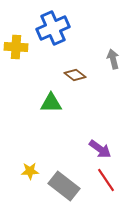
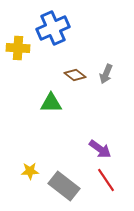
yellow cross: moved 2 px right, 1 px down
gray arrow: moved 7 px left, 15 px down; rotated 144 degrees counterclockwise
